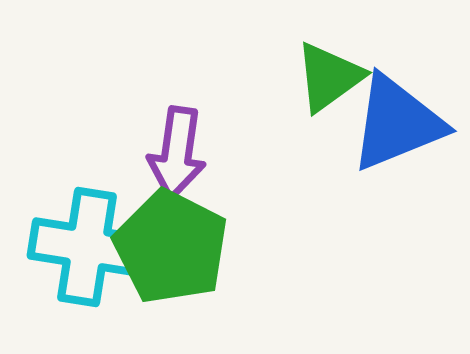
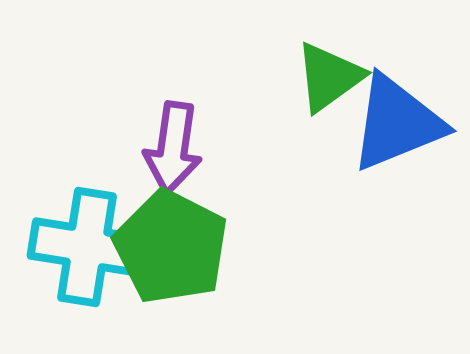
purple arrow: moved 4 px left, 5 px up
